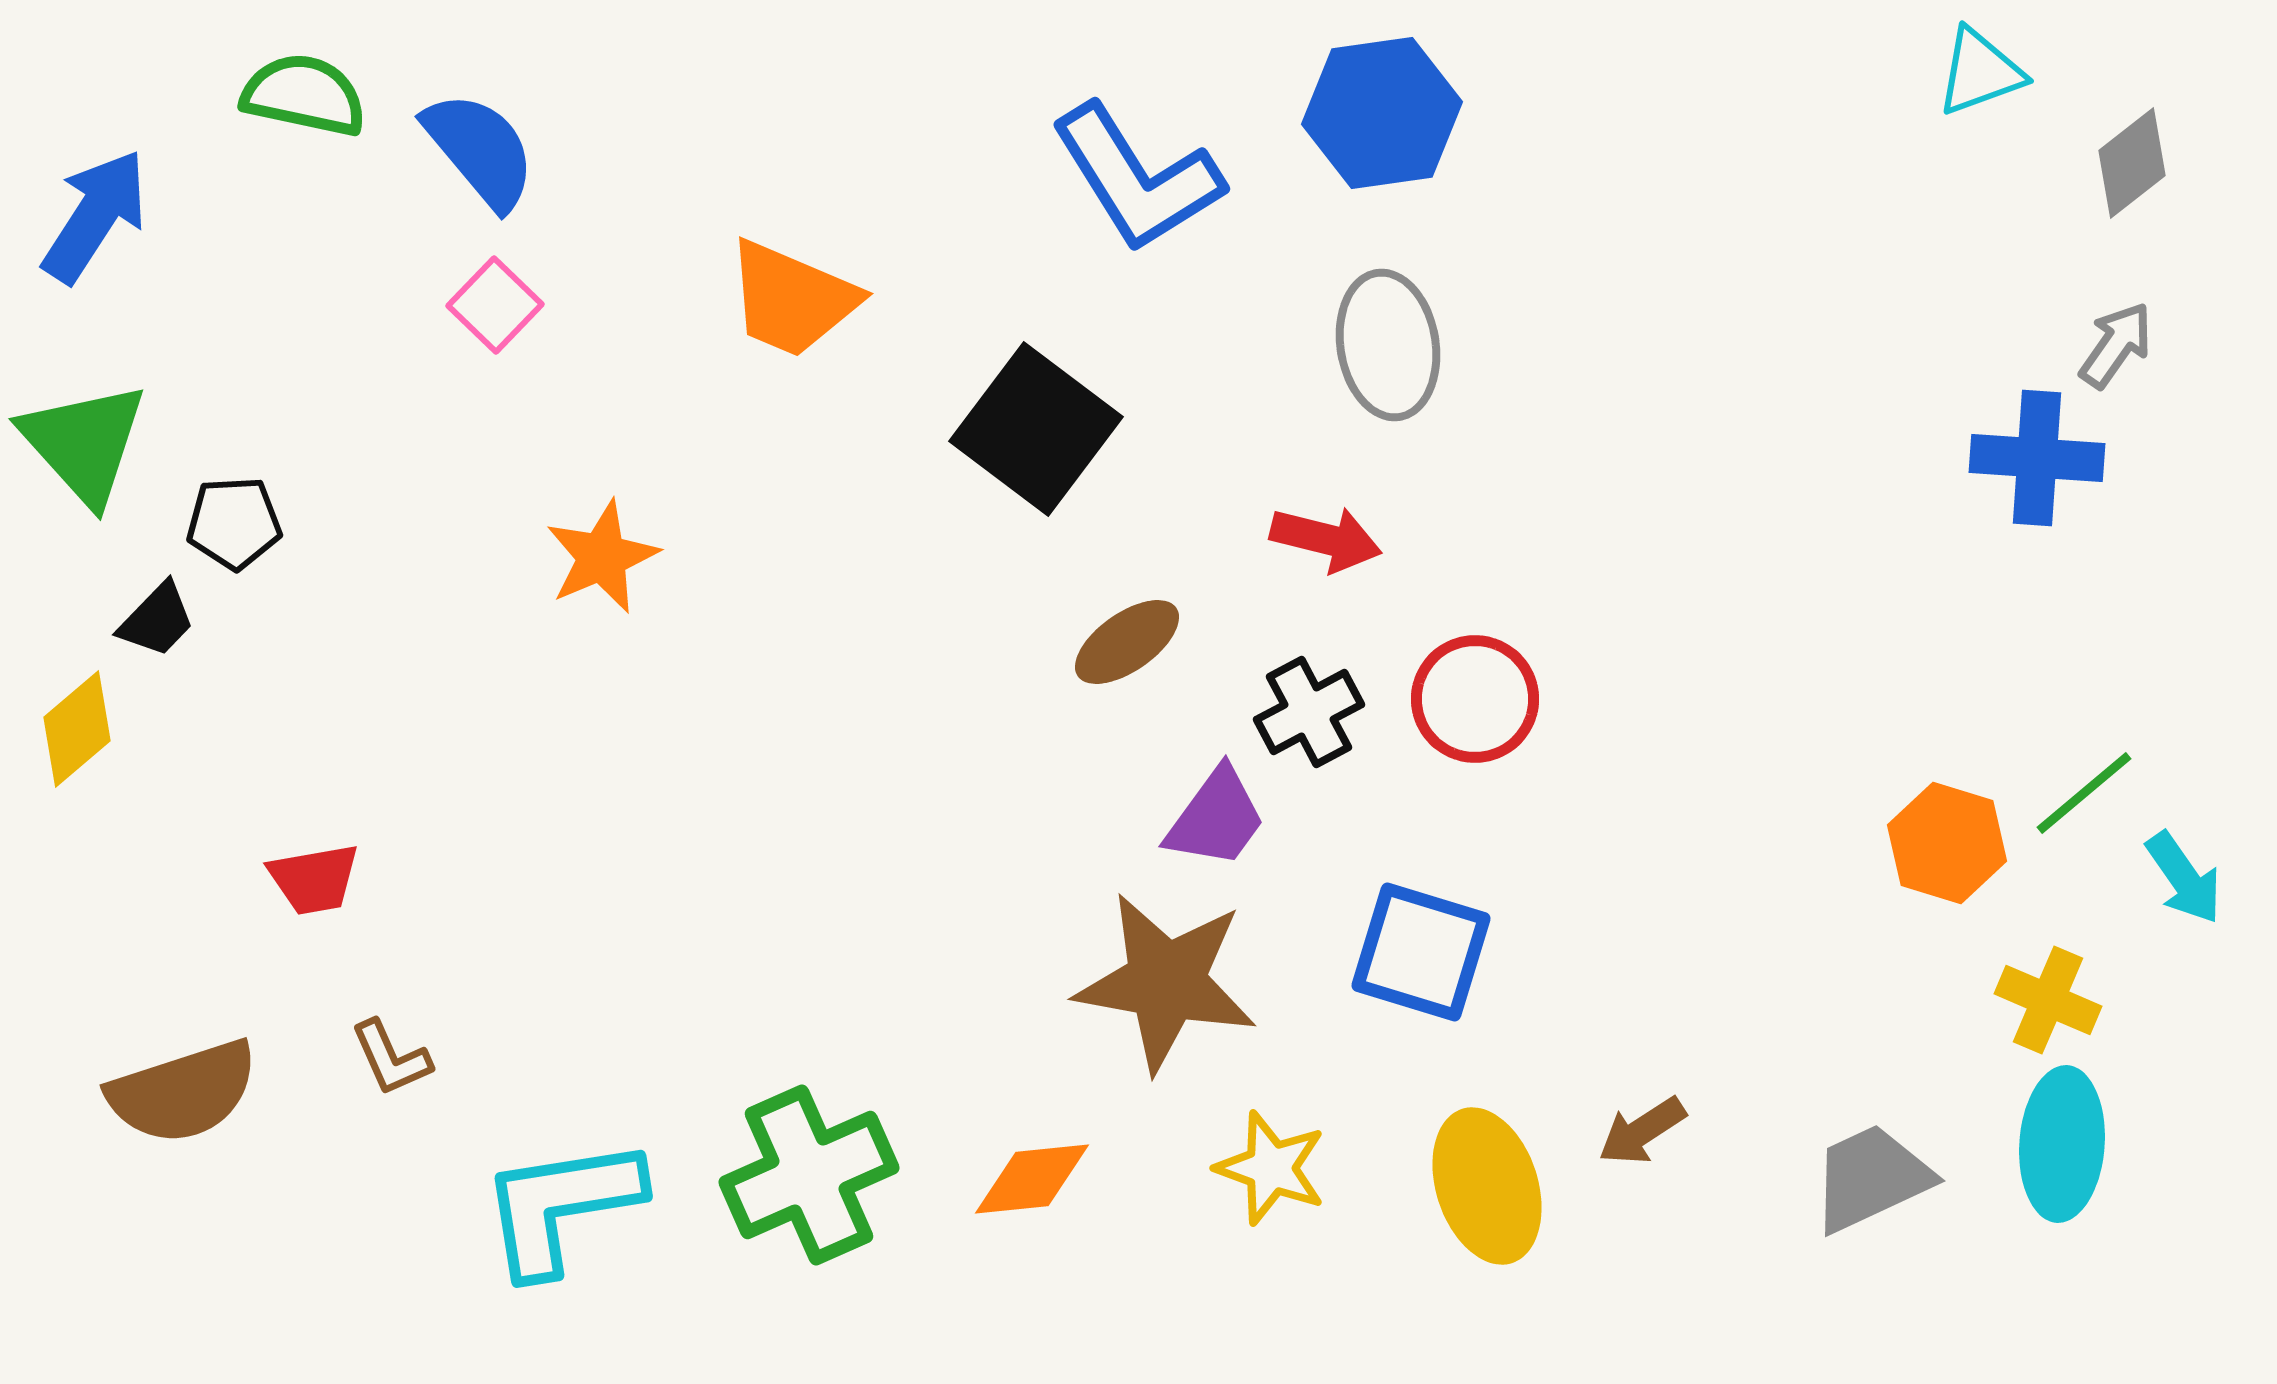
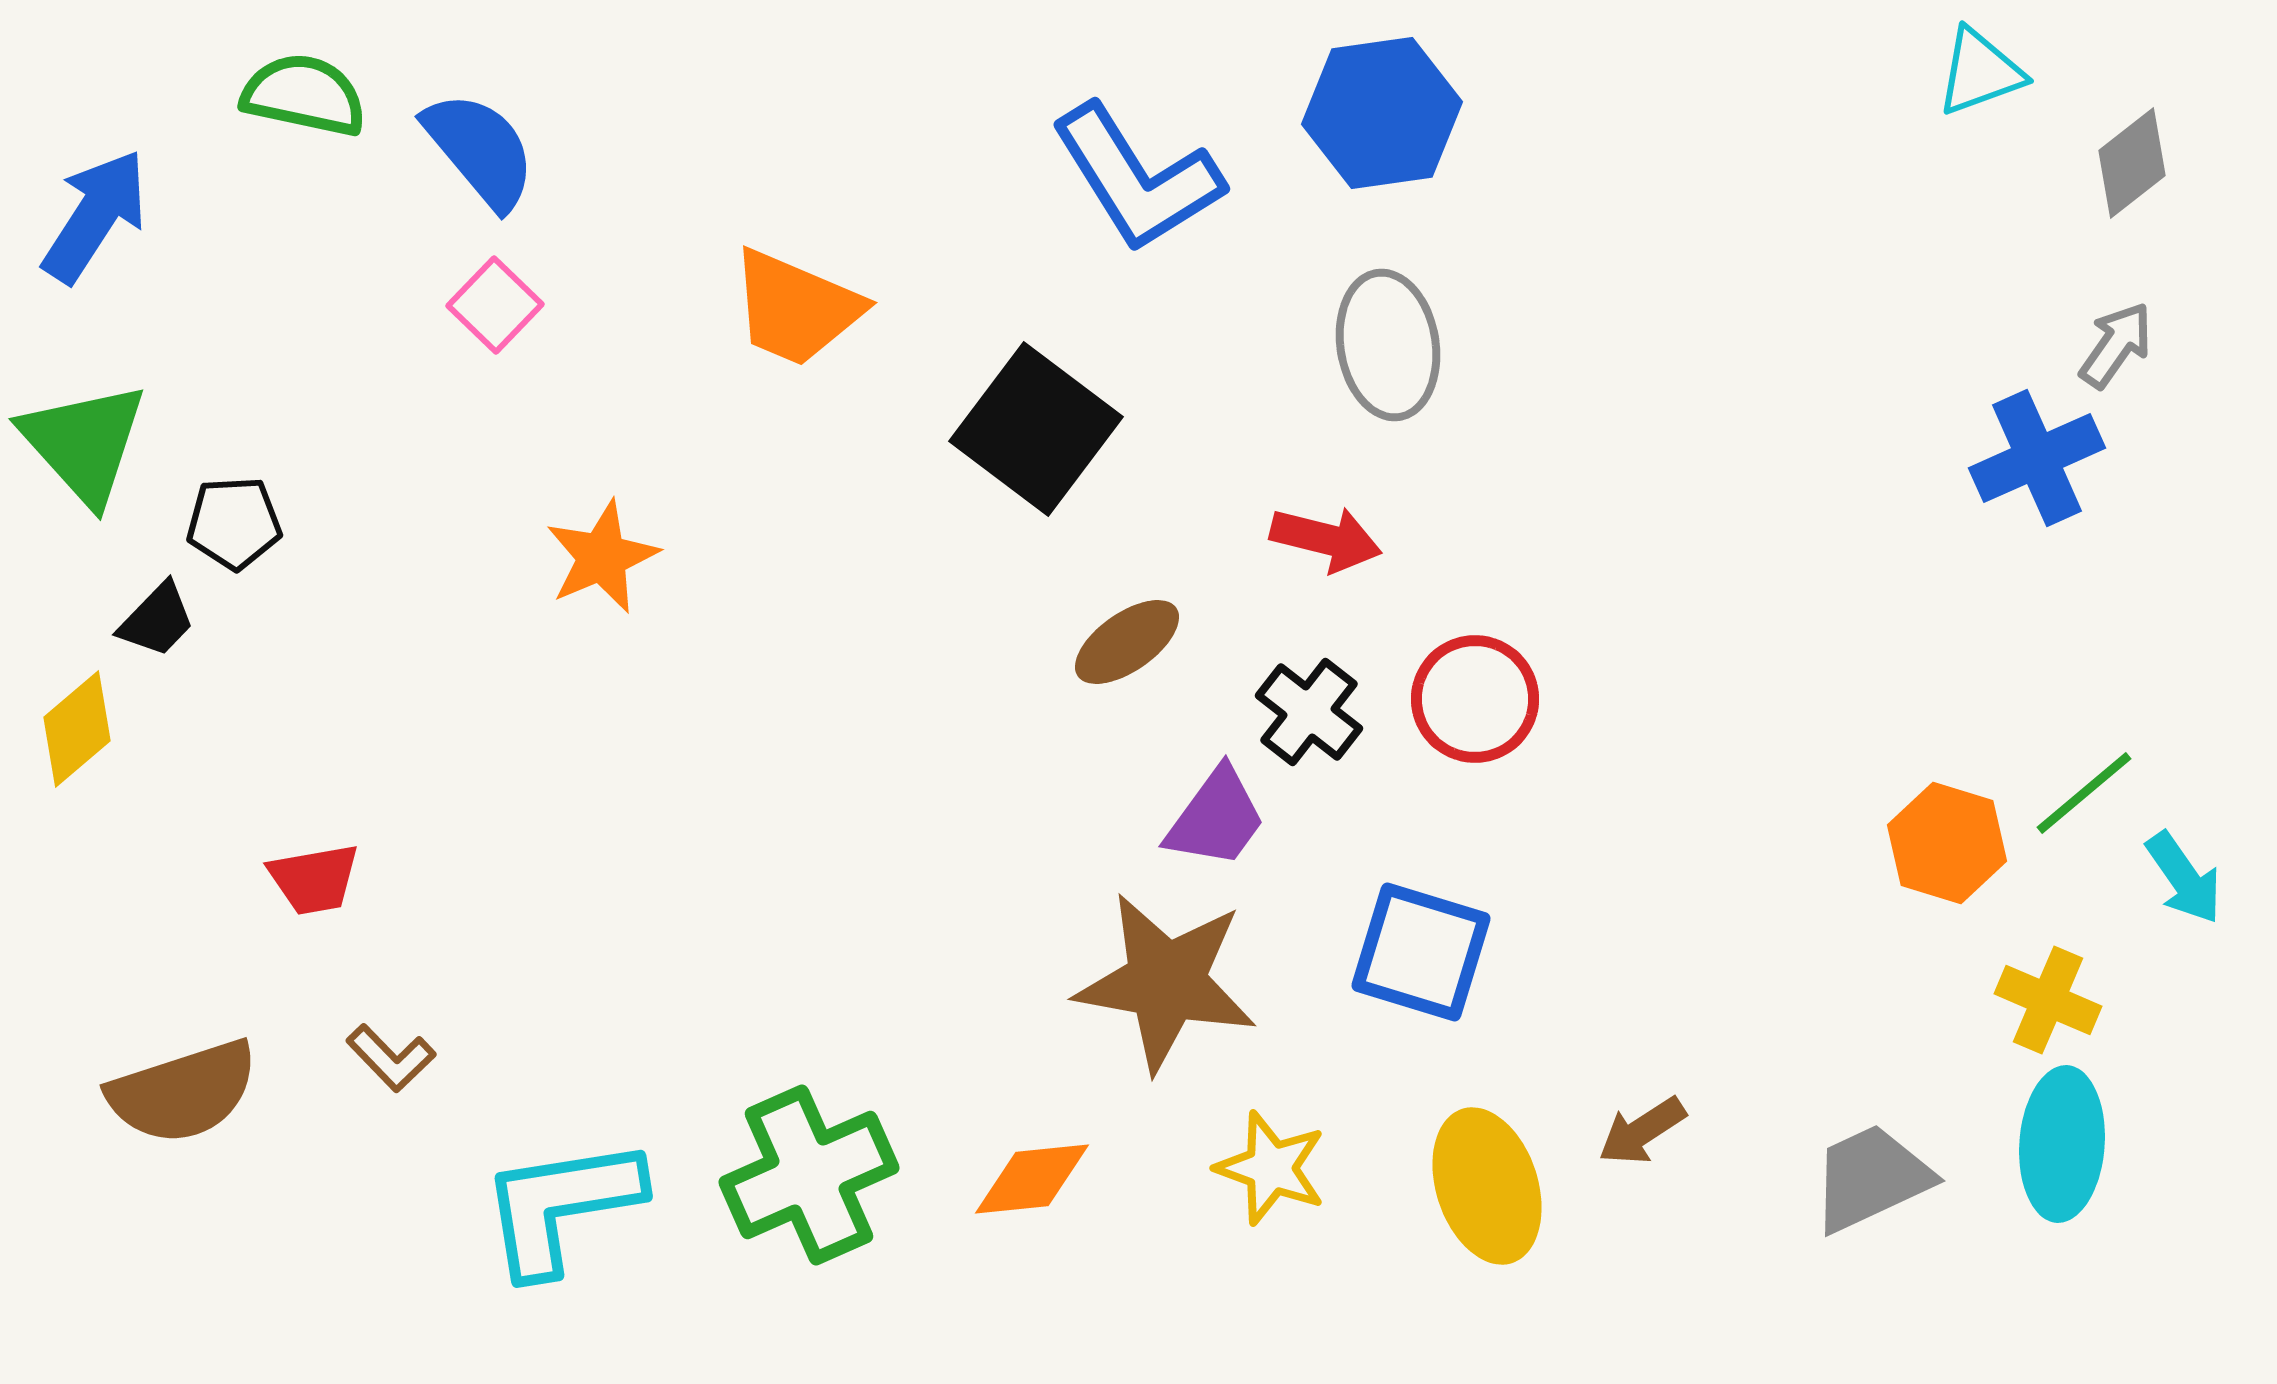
orange trapezoid: moved 4 px right, 9 px down
blue cross: rotated 28 degrees counterclockwise
black cross: rotated 24 degrees counterclockwise
brown L-shape: rotated 20 degrees counterclockwise
